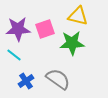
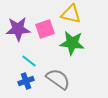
yellow triangle: moved 7 px left, 2 px up
green star: rotated 10 degrees clockwise
cyan line: moved 15 px right, 6 px down
blue cross: rotated 14 degrees clockwise
